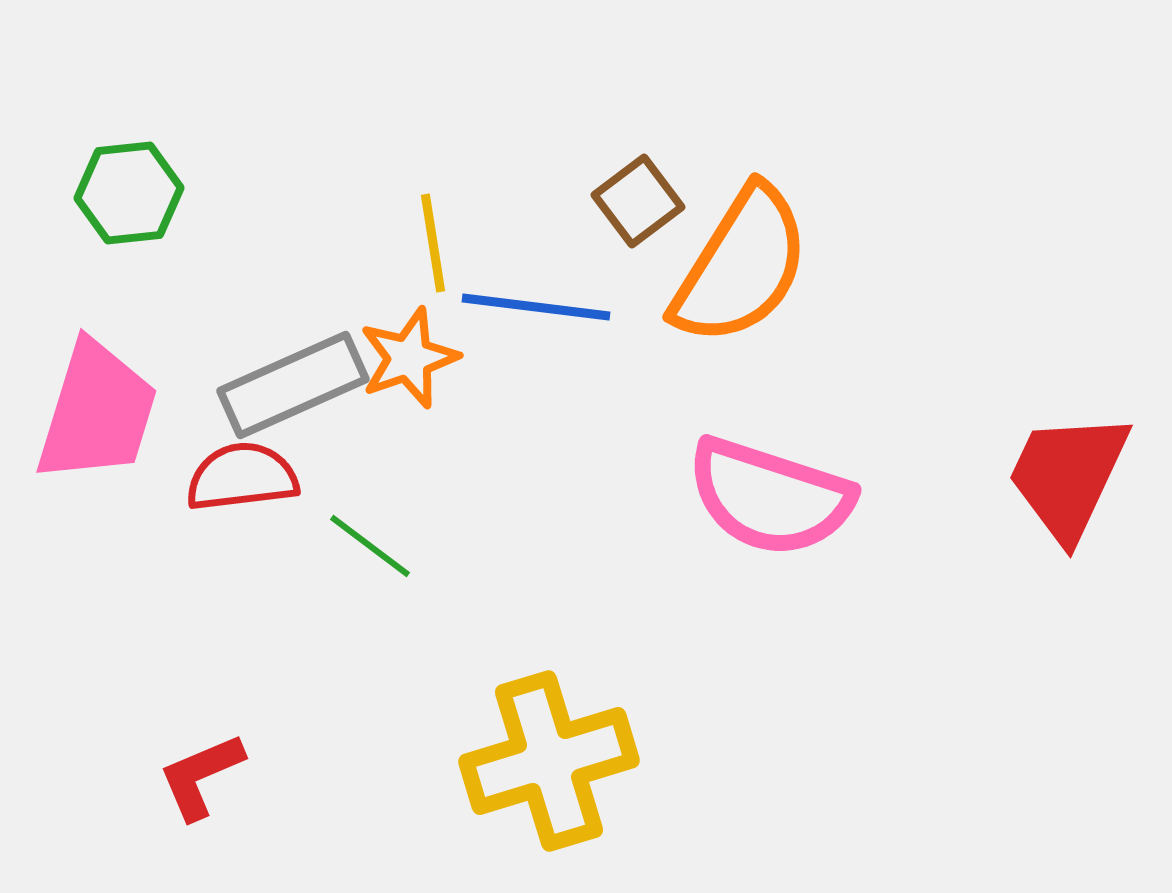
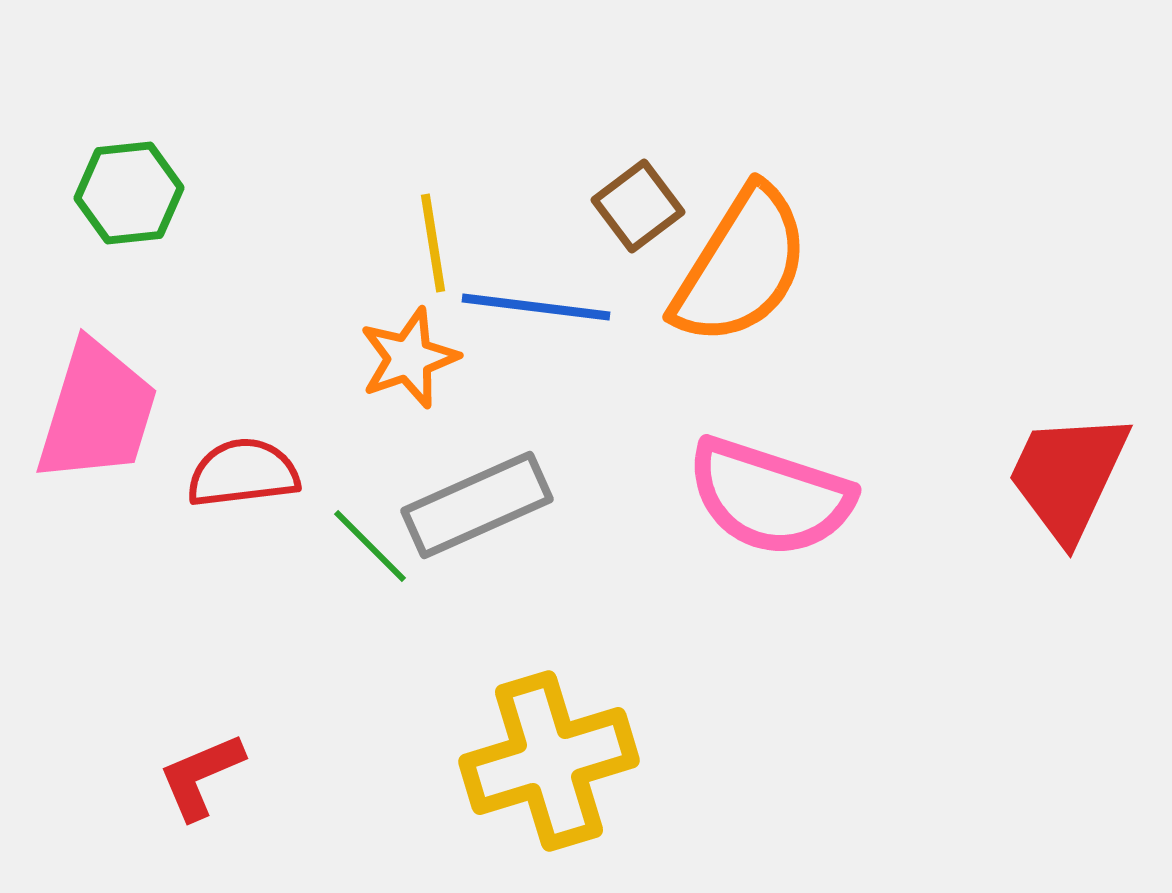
brown square: moved 5 px down
gray rectangle: moved 184 px right, 120 px down
red semicircle: moved 1 px right, 4 px up
green line: rotated 8 degrees clockwise
